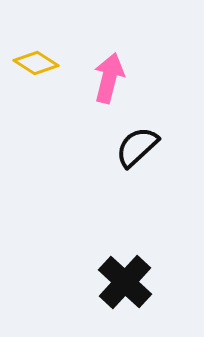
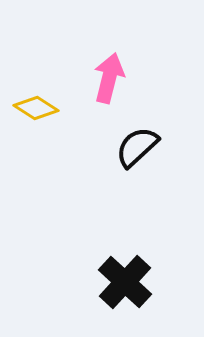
yellow diamond: moved 45 px down
